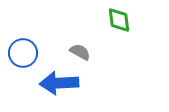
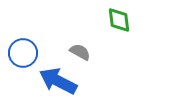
blue arrow: moved 1 px left, 2 px up; rotated 30 degrees clockwise
